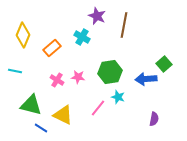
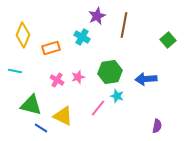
purple star: rotated 24 degrees clockwise
orange rectangle: moved 1 px left; rotated 24 degrees clockwise
green square: moved 4 px right, 24 px up
pink star: rotated 24 degrees counterclockwise
cyan star: moved 1 px left, 1 px up
yellow triangle: moved 1 px down
purple semicircle: moved 3 px right, 7 px down
